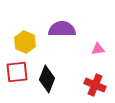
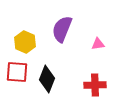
purple semicircle: rotated 68 degrees counterclockwise
pink triangle: moved 5 px up
red square: rotated 10 degrees clockwise
red cross: rotated 25 degrees counterclockwise
